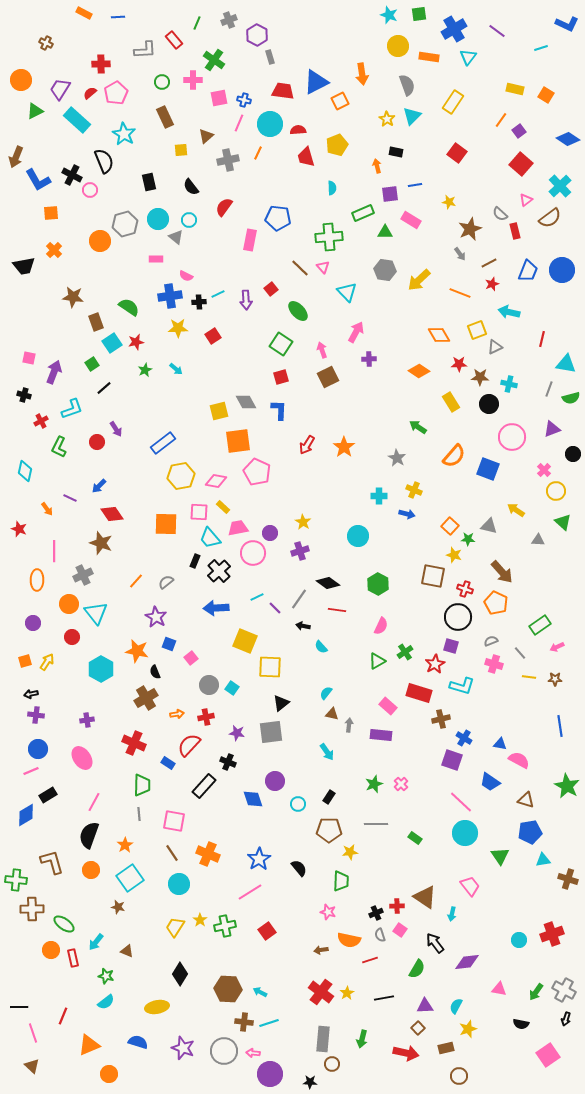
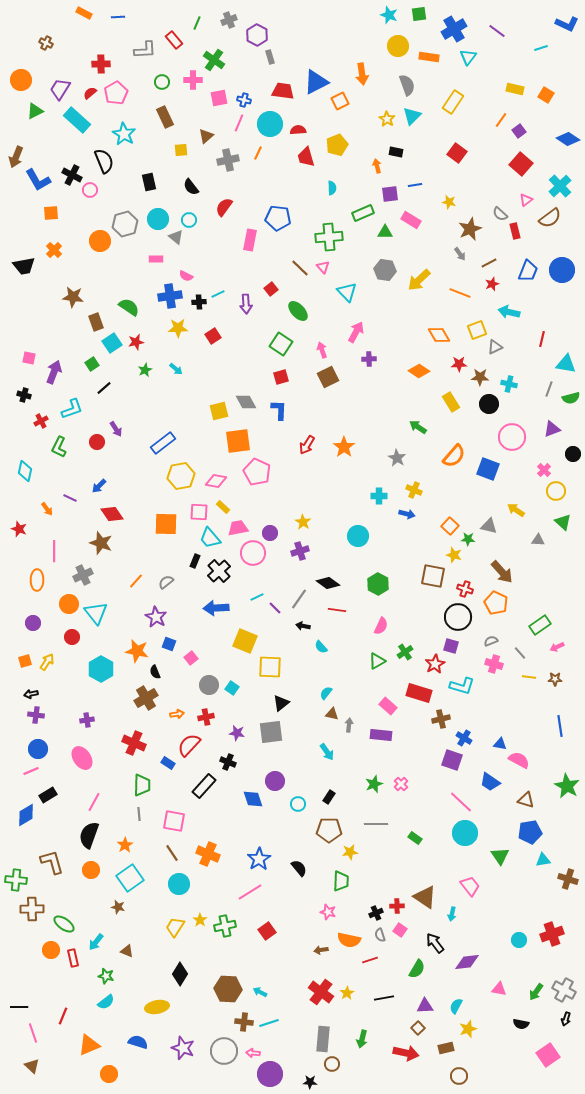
purple arrow at (246, 300): moved 4 px down
